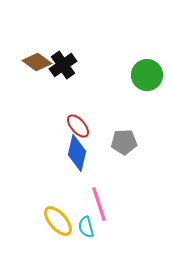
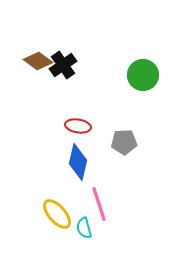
brown diamond: moved 1 px right, 1 px up
green circle: moved 4 px left
red ellipse: rotated 40 degrees counterclockwise
blue diamond: moved 1 px right, 9 px down
yellow ellipse: moved 1 px left, 7 px up
cyan semicircle: moved 2 px left, 1 px down
